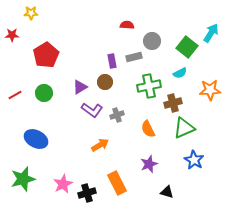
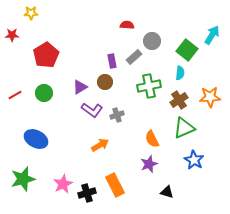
cyan arrow: moved 1 px right, 2 px down
green square: moved 3 px down
gray rectangle: rotated 28 degrees counterclockwise
cyan semicircle: rotated 56 degrees counterclockwise
orange star: moved 7 px down
brown cross: moved 6 px right, 3 px up; rotated 18 degrees counterclockwise
orange semicircle: moved 4 px right, 10 px down
orange rectangle: moved 2 px left, 2 px down
